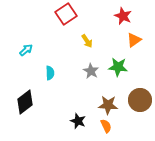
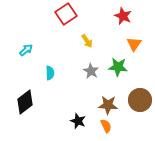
orange triangle: moved 4 px down; rotated 21 degrees counterclockwise
